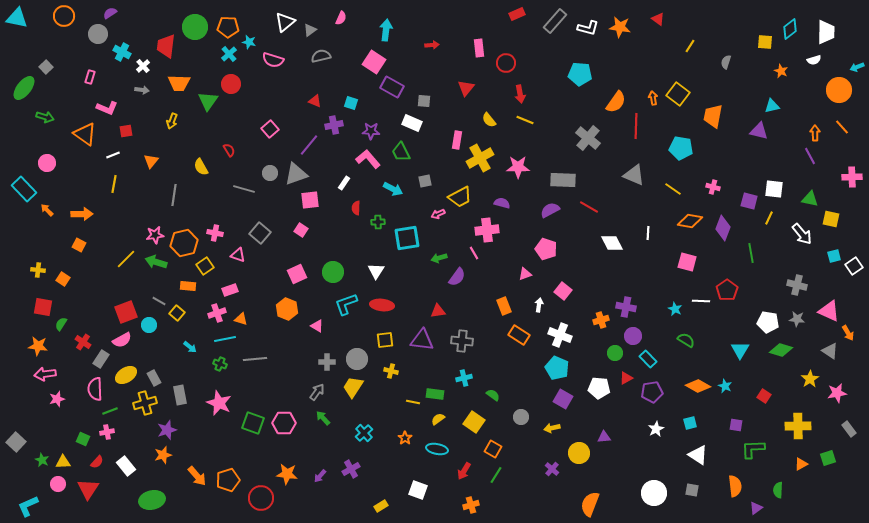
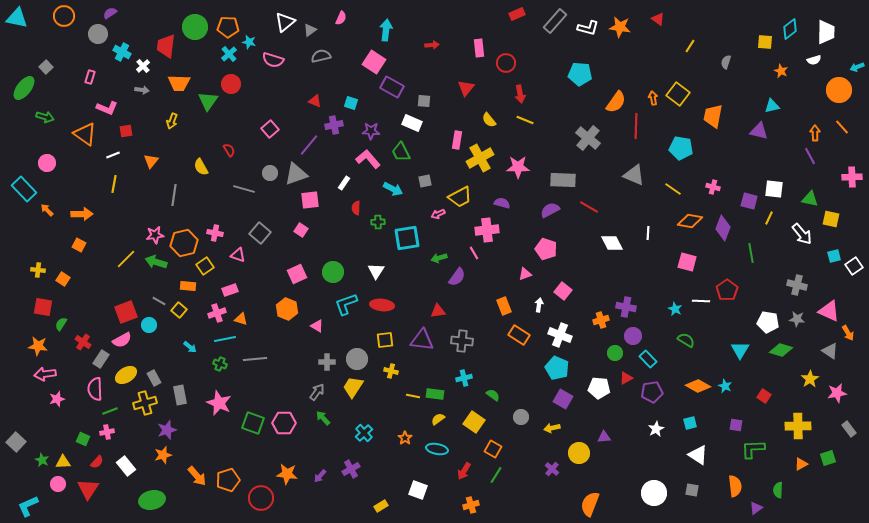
yellow square at (177, 313): moved 2 px right, 3 px up
yellow line at (413, 402): moved 6 px up
